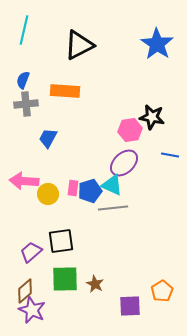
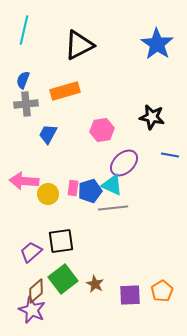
orange rectangle: rotated 20 degrees counterclockwise
pink hexagon: moved 28 px left
blue trapezoid: moved 4 px up
green square: moved 2 px left; rotated 36 degrees counterclockwise
brown diamond: moved 11 px right
purple square: moved 11 px up
